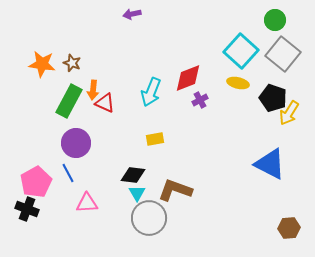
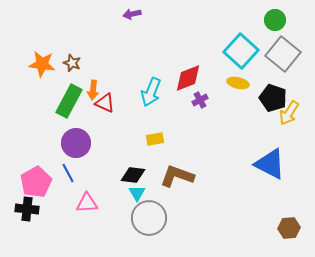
brown L-shape: moved 2 px right, 14 px up
black cross: rotated 15 degrees counterclockwise
